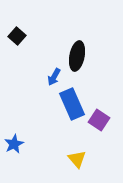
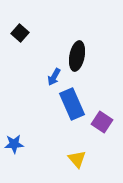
black square: moved 3 px right, 3 px up
purple square: moved 3 px right, 2 px down
blue star: rotated 24 degrees clockwise
